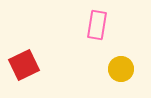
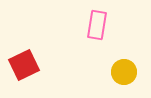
yellow circle: moved 3 px right, 3 px down
